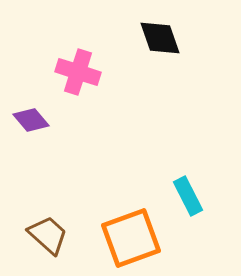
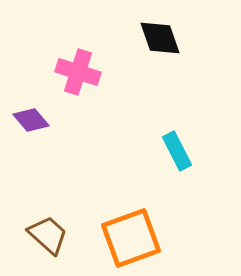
cyan rectangle: moved 11 px left, 45 px up
